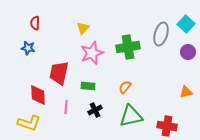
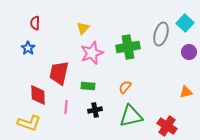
cyan square: moved 1 px left, 1 px up
blue star: rotated 24 degrees clockwise
purple circle: moved 1 px right
black cross: rotated 16 degrees clockwise
red cross: rotated 24 degrees clockwise
